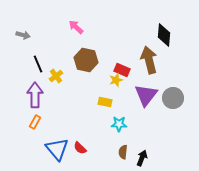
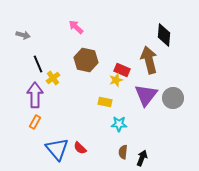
yellow cross: moved 3 px left, 2 px down
